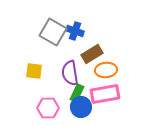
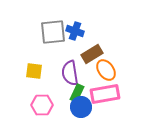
gray square: rotated 36 degrees counterclockwise
orange ellipse: rotated 60 degrees clockwise
pink hexagon: moved 6 px left, 3 px up
